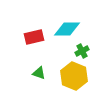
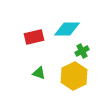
yellow hexagon: rotated 12 degrees clockwise
